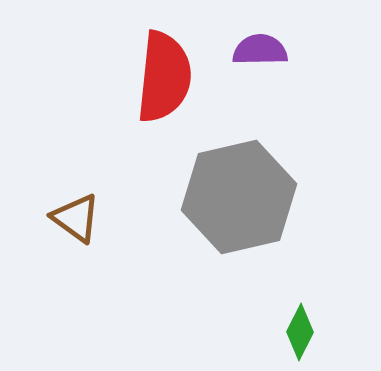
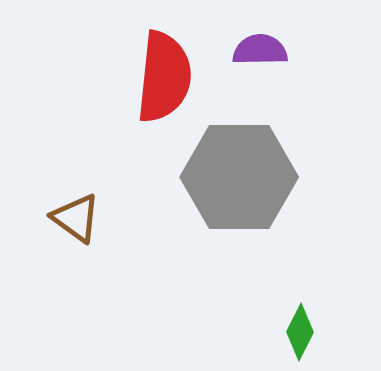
gray hexagon: moved 20 px up; rotated 13 degrees clockwise
